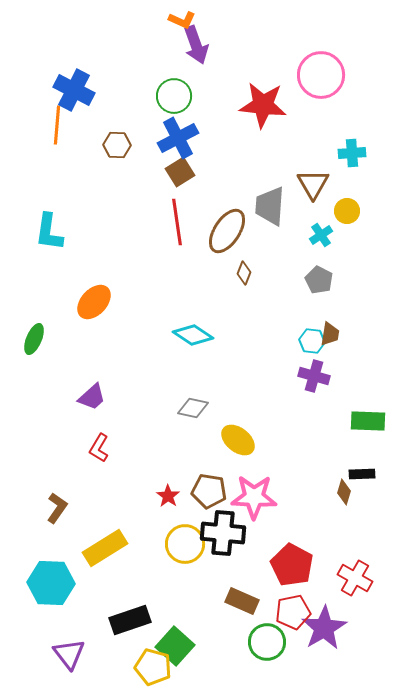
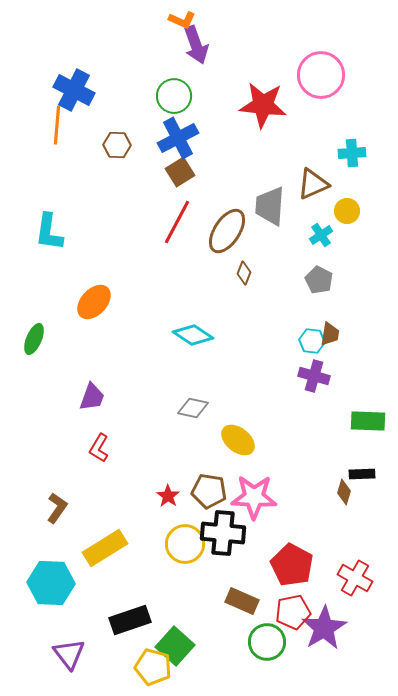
brown triangle at (313, 184): rotated 36 degrees clockwise
red line at (177, 222): rotated 36 degrees clockwise
purple trapezoid at (92, 397): rotated 28 degrees counterclockwise
